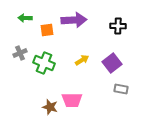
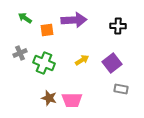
green arrow: rotated 32 degrees clockwise
brown star: moved 1 px left, 9 px up
